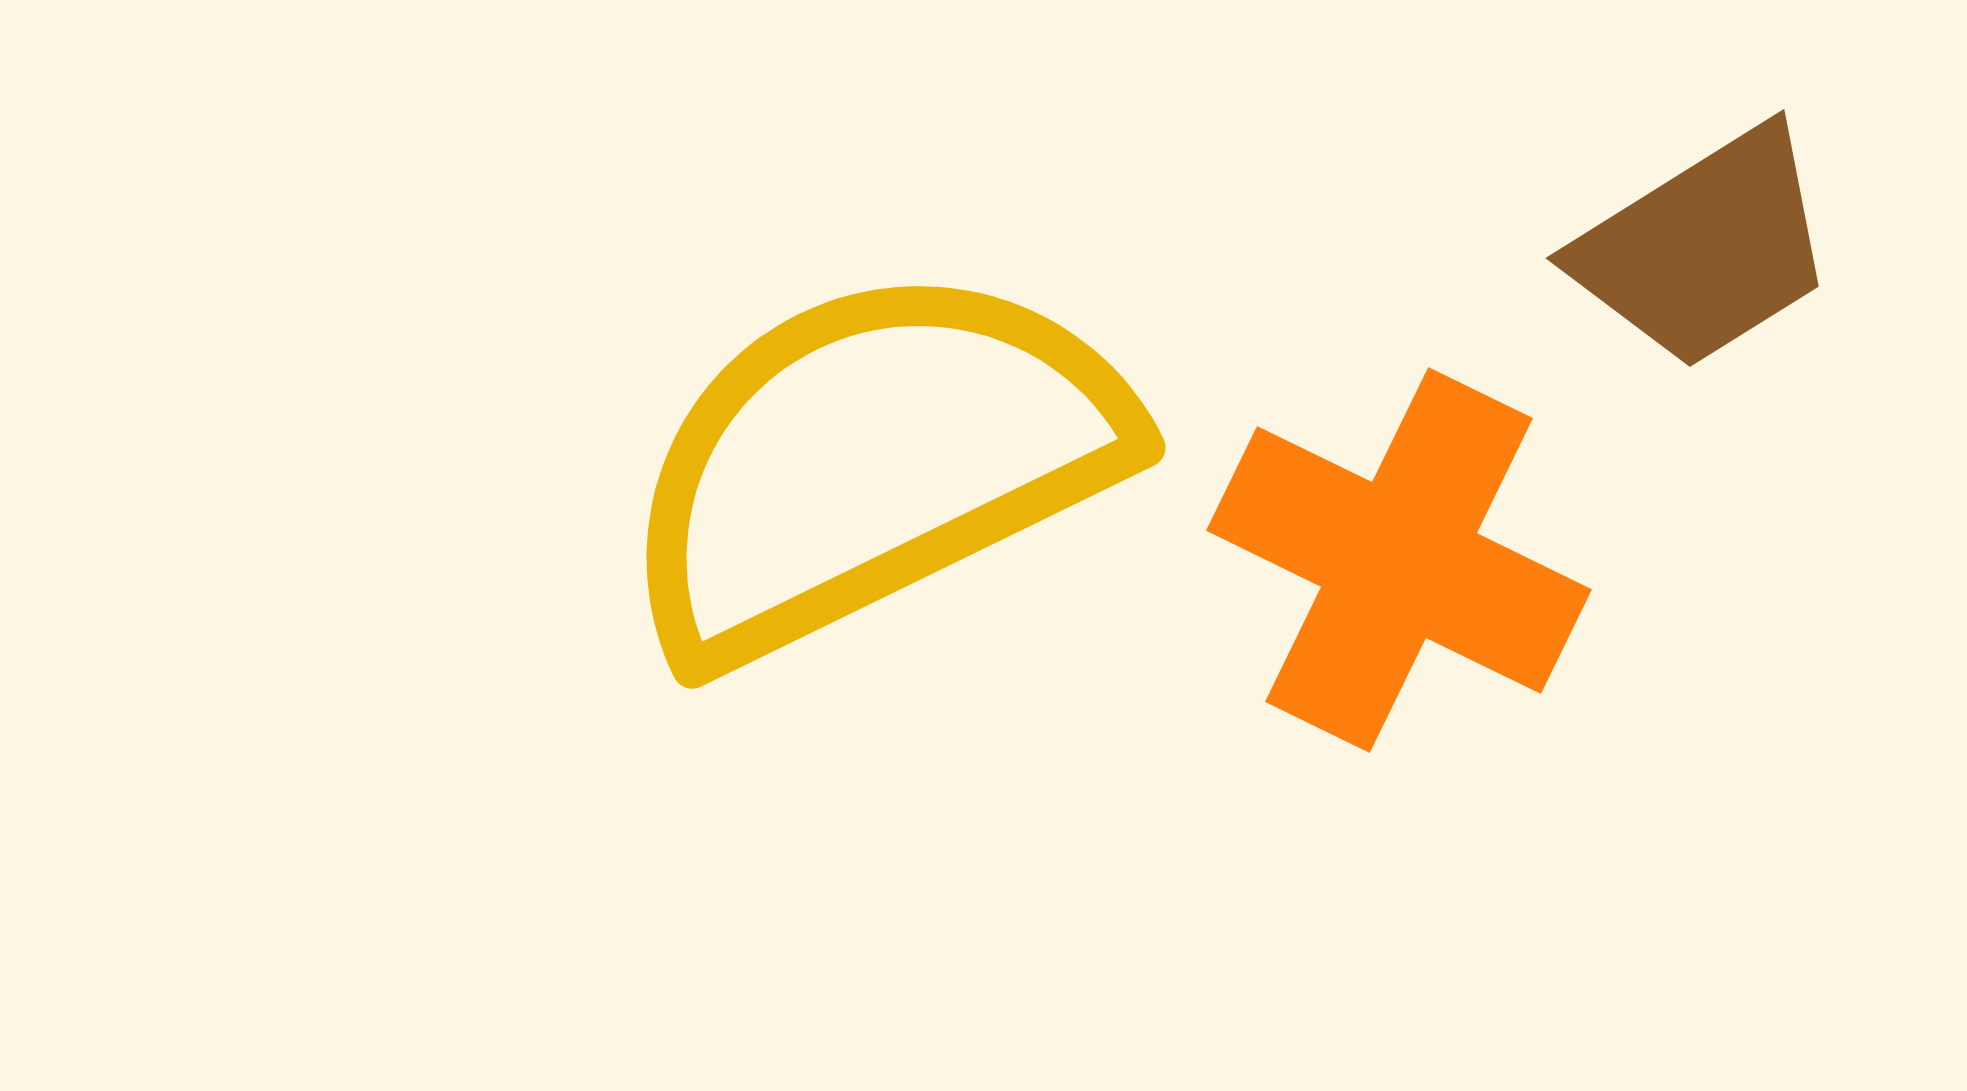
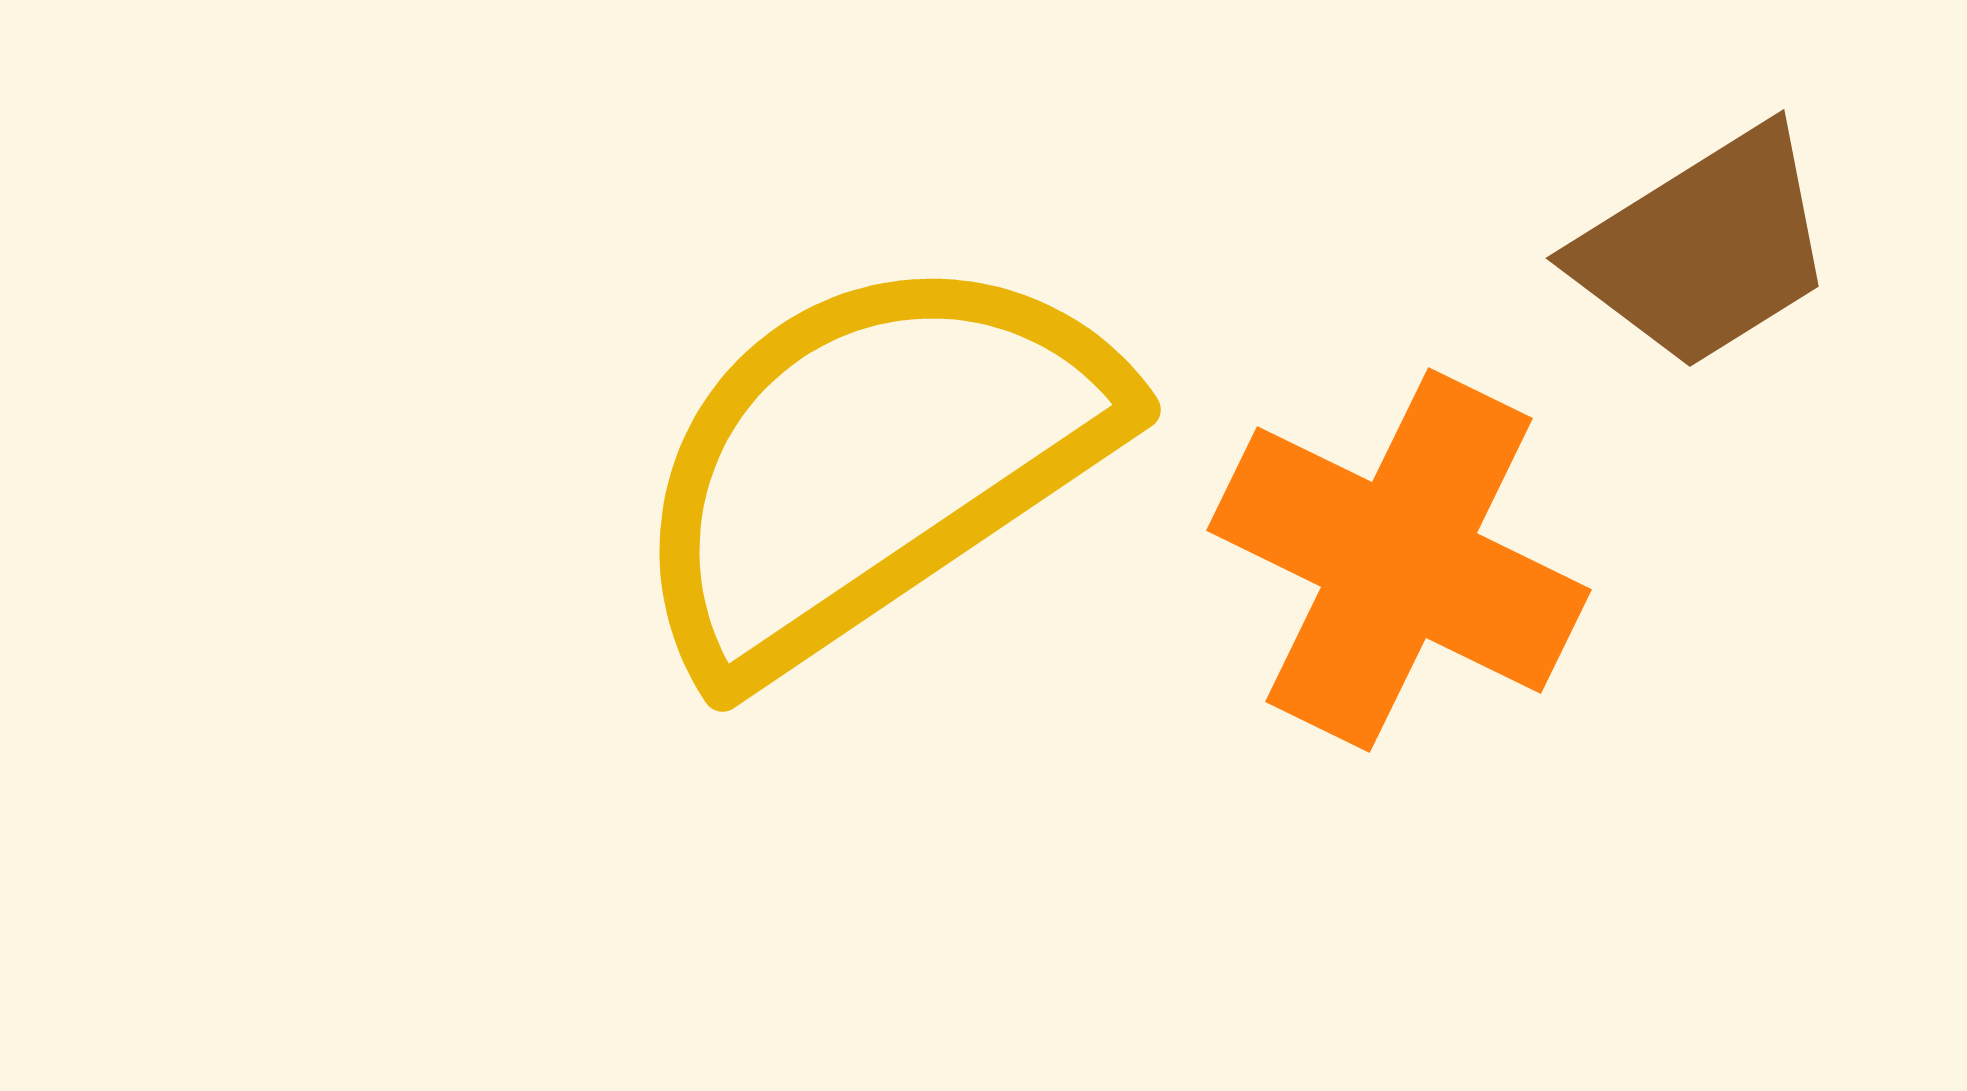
yellow semicircle: rotated 8 degrees counterclockwise
